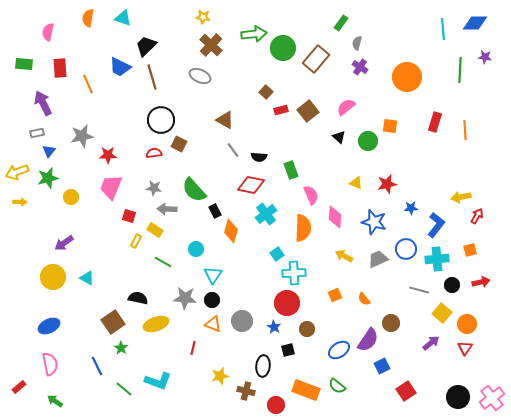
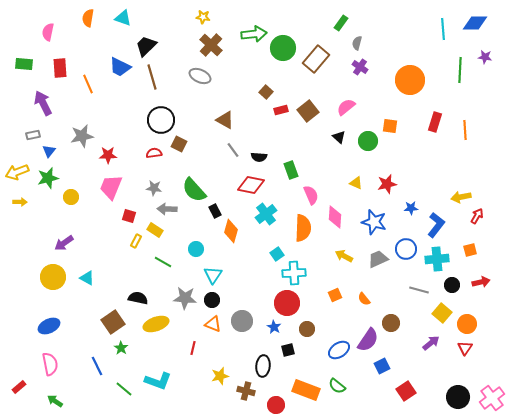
orange circle at (407, 77): moved 3 px right, 3 px down
gray rectangle at (37, 133): moved 4 px left, 2 px down
